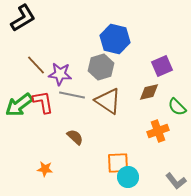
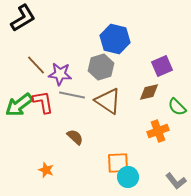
orange star: moved 1 px right, 1 px down; rotated 14 degrees clockwise
